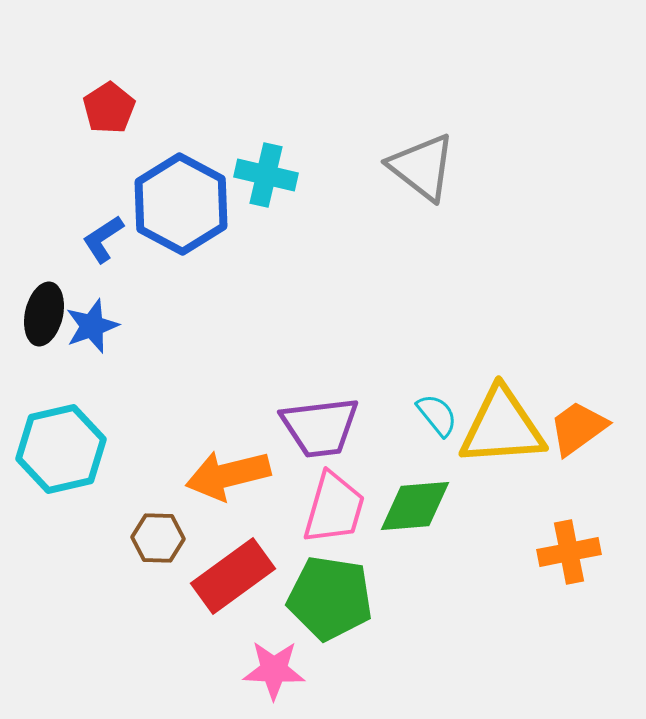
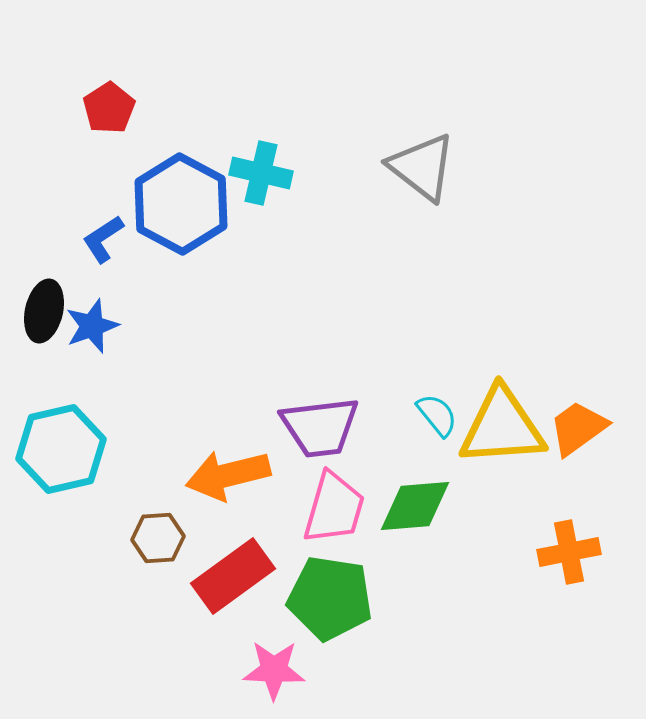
cyan cross: moved 5 px left, 2 px up
black ellipse: moved 3 px up
brown hexagon: rotated 6 degrees counterclockwise
